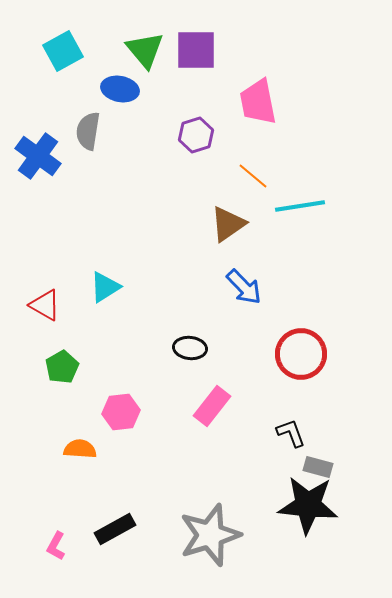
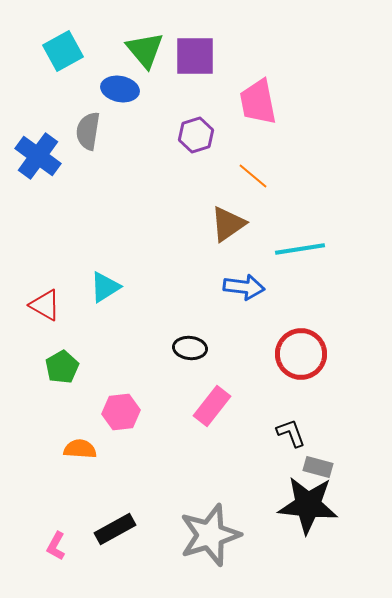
purple square: moved 1 px left, 6 px down
cyan line: moved 43 px down
blue arrow: rotated 39 degrees counterclockwise
